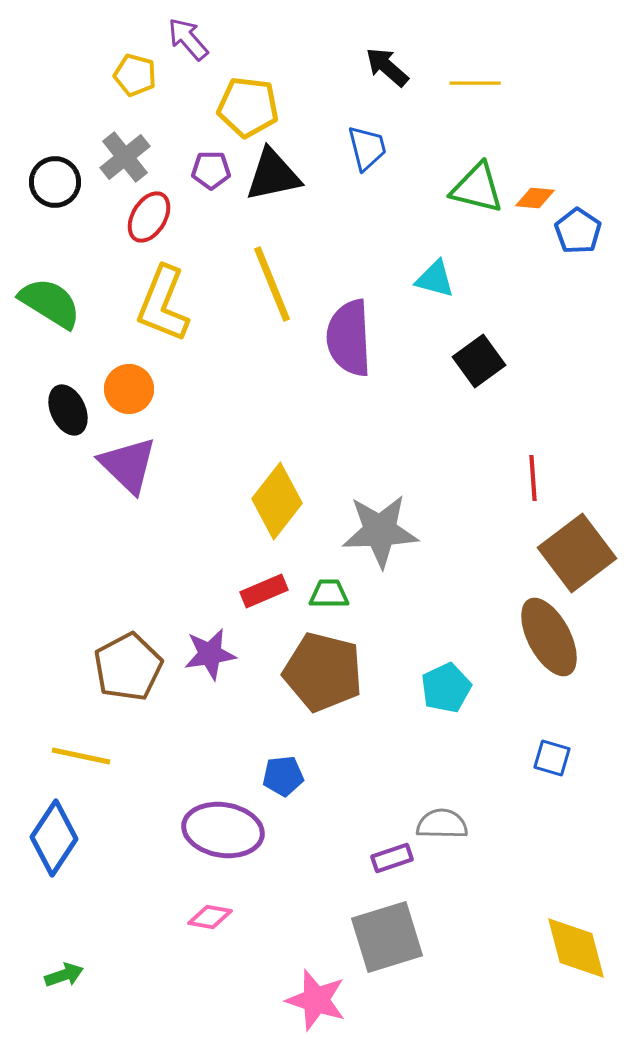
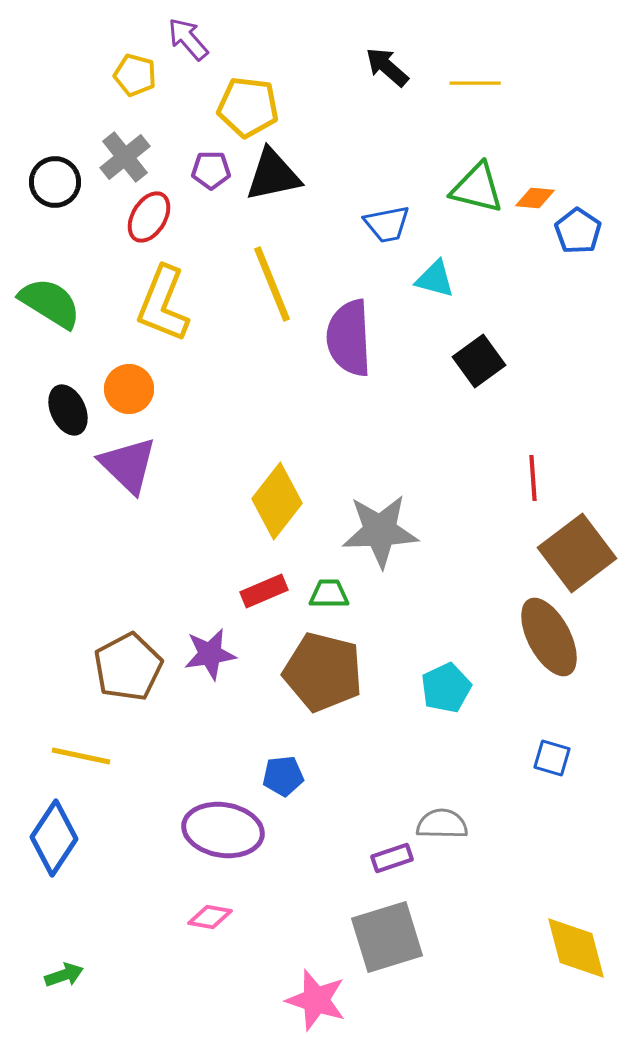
blue trapezoid at (367, 148): moved 20 px right, 76 px down; rotated 93 degrees clockwise
